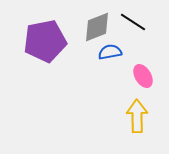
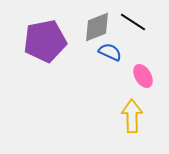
blue semicircle: rotated 35 degrees clockwise
yellow arrow: moved 5 px left
